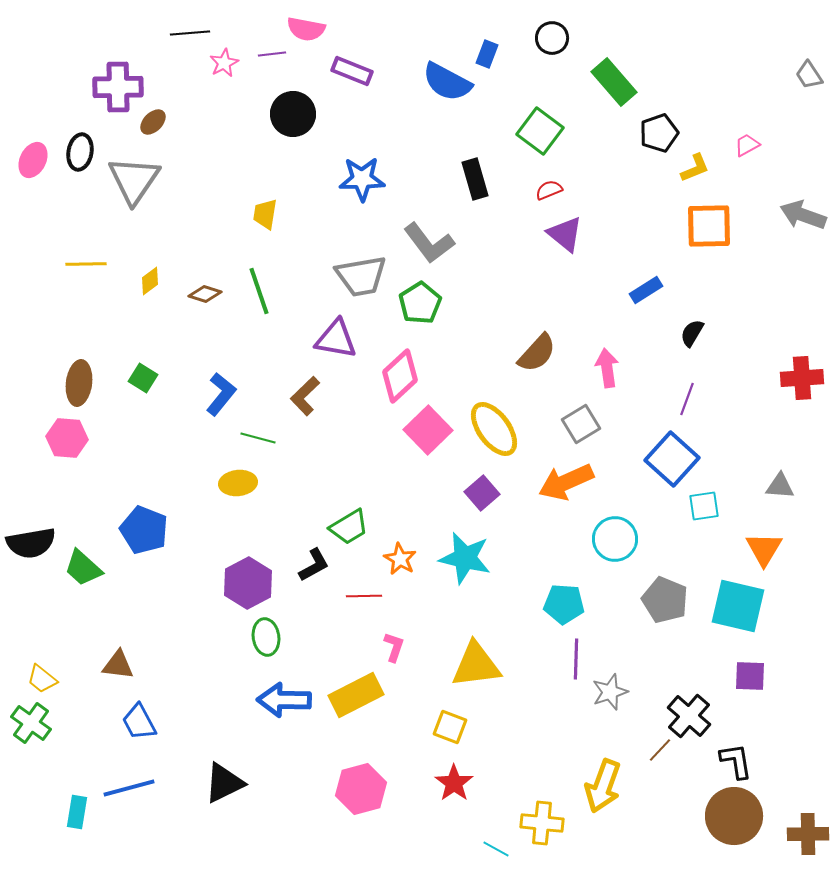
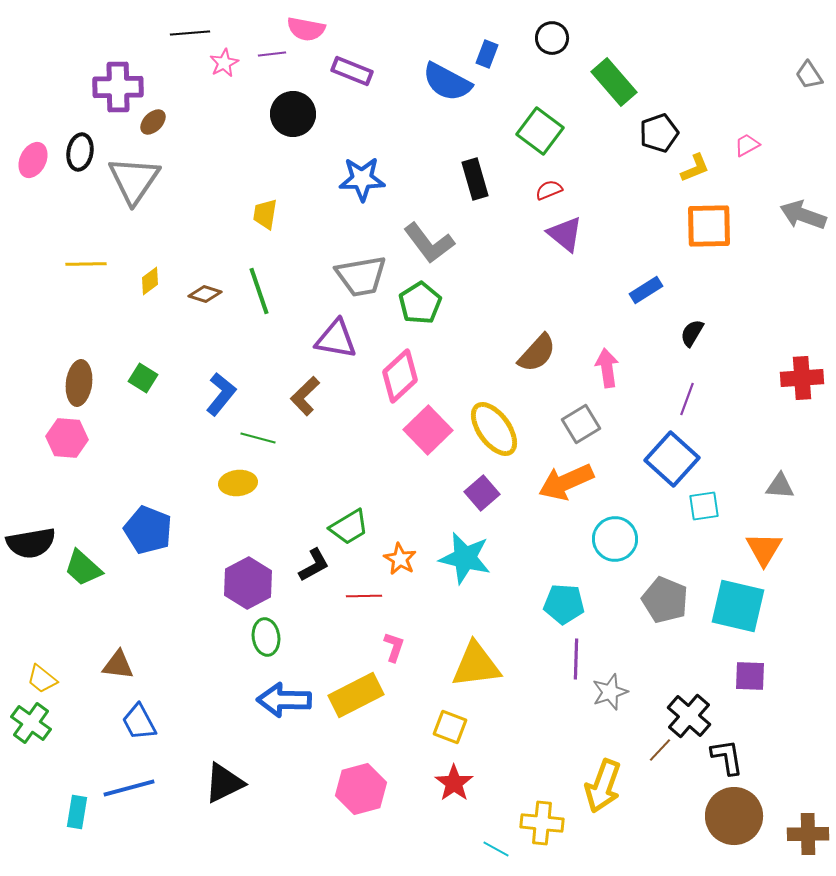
blue pentagon at (144, 530): moved 4 px right
black L-shape at (736, 761): moved 9 px left, 4 px up
